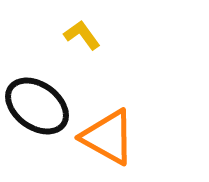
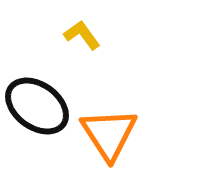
orange triangle: moved 1 px right, 3 px up; rotated 28 degrees clockwise
